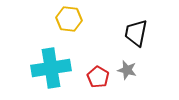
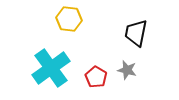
cyan cross: rotated 27 degrees counterclockwise
red pentagon: moved 2 px left
